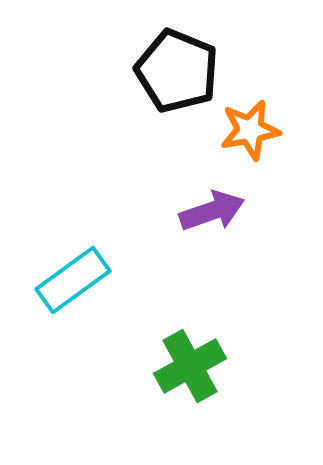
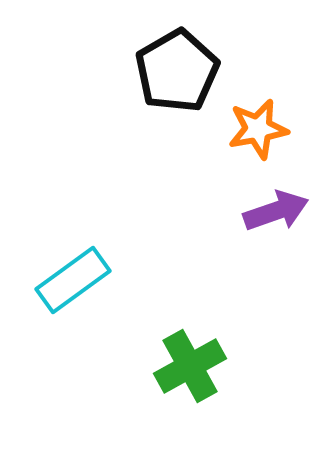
black pentagon: rotated 20 degrees clockwise
orange star: moved 8 px right, 1 px up
purple arrow: moved 64 px right
